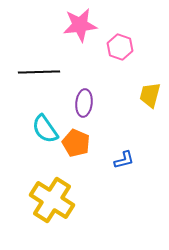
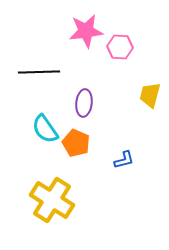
pink star: moved 6 px right, 6 px down
pink hexagon: rotated 15 degrees counterclockwise
